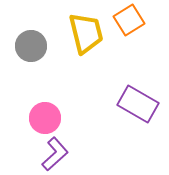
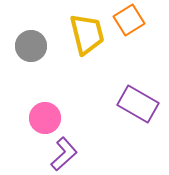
yellow trapezoid: moved 1 px right, 1 px down
purple L-shape: moved 9 px right
